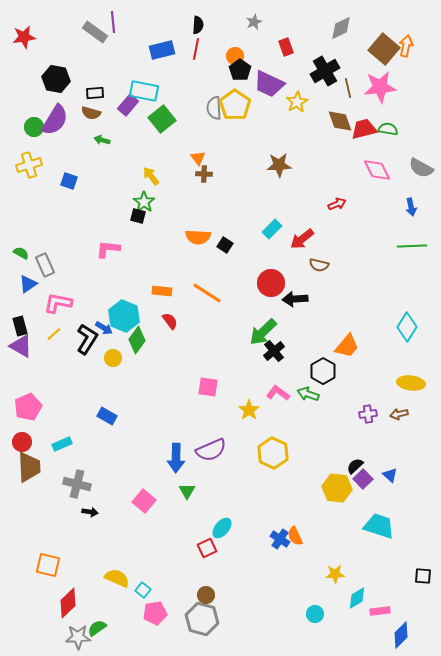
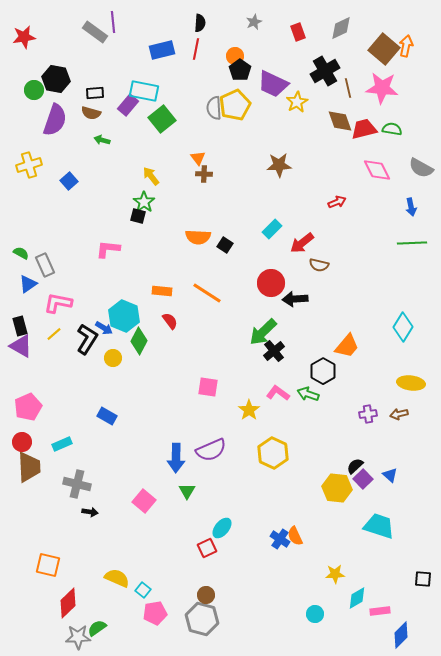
black semicircle at (198, 25): moved 2 px right, 2 px up
red rectangle at (286, 47): moved 12 px right, 15 px up
purple trapezoid at (269, 84): moved 4 px right
pink star at (380, 87): moved 2 px right, 1 px down; rotated 12 degrees clockwise
yellow pentagon at (235, 105): rotated 12 degrees clockwise
purple semicircle at (55, 120): rotated 12 degrees counterclockwise
green circle at (34, 127): moved 37 px up
green semicircle at (388, 129): moved 4 px right
blue square at (69, 181): rotated 30 degrees clockwise
red arrow at (337, 204): moved 2 px up
red arrow at (302, 239): moved 4 px down
green line at (412, 246): moved 3 px up
cyan diamond at (407, 327): moved 4 px left
green diamond at (137, 340): moved 2 px right, 1 px down; rotated 8 degrees counterclockwise
black square at (423, 576): moved 3 px down
